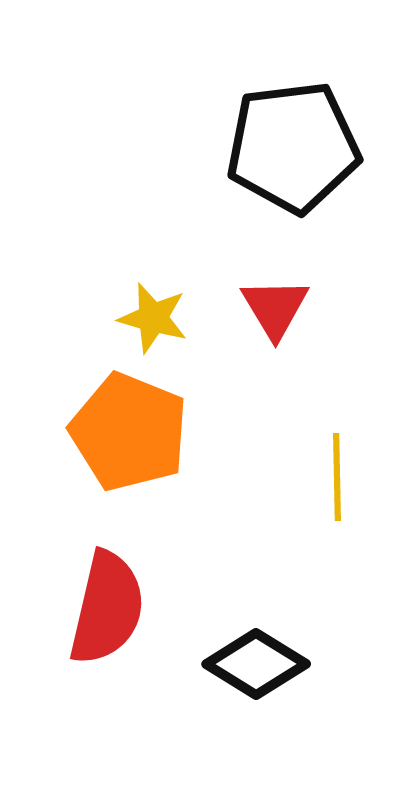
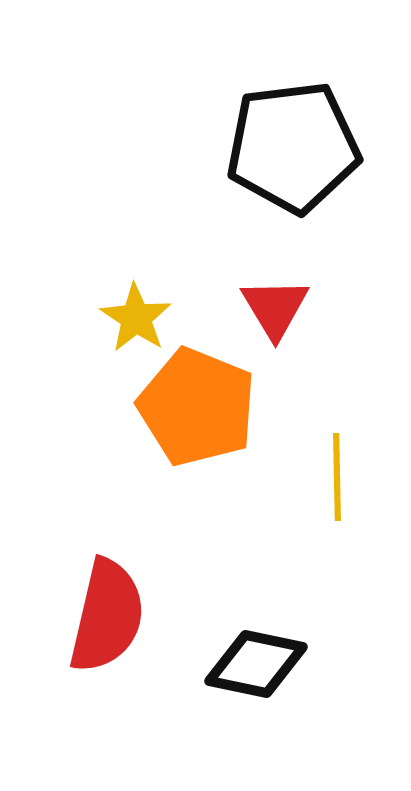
yellow star: moved 17 px left; rotated 18 degrees clockwise
orange pentagon: moved 68 px right, 25 px up
red semicircle: moved 8 px down
black diamond: rotated 20 degrees counterclockwise
